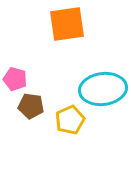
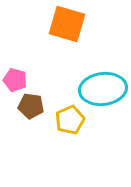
orange square: rotated 24 degrees clockwise
pink pentagon: moved 1 px down
